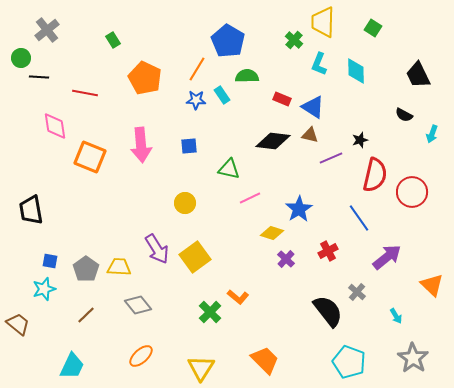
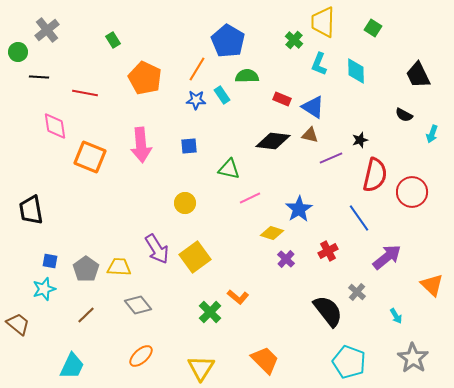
green circle at (21, 58): moved 3 px left, 6 px up
